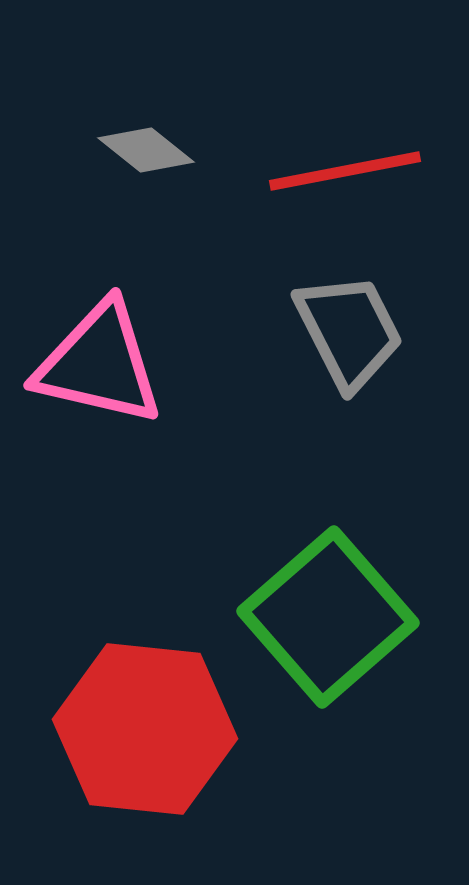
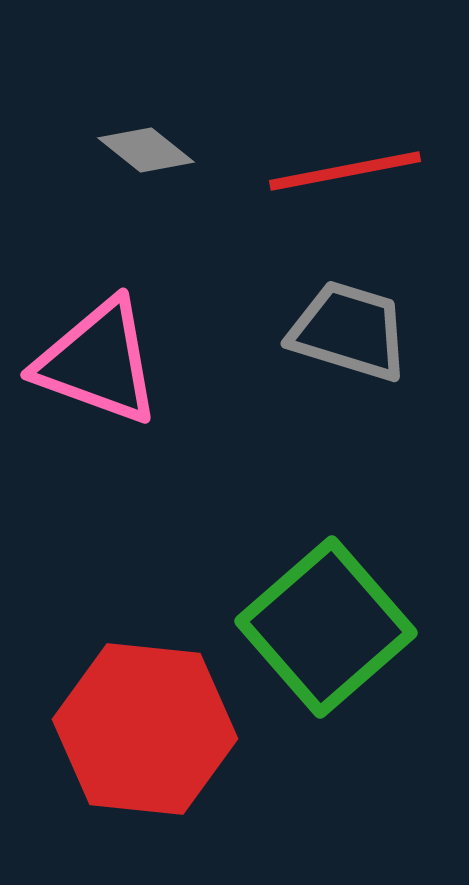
gray trapezoid: rotated 46 degrees counterclockwise
pink triangle: moved 1 px left, 2 px up; rotated 7 degrees clockwise
green square: moved 2 px left, 10 px down
